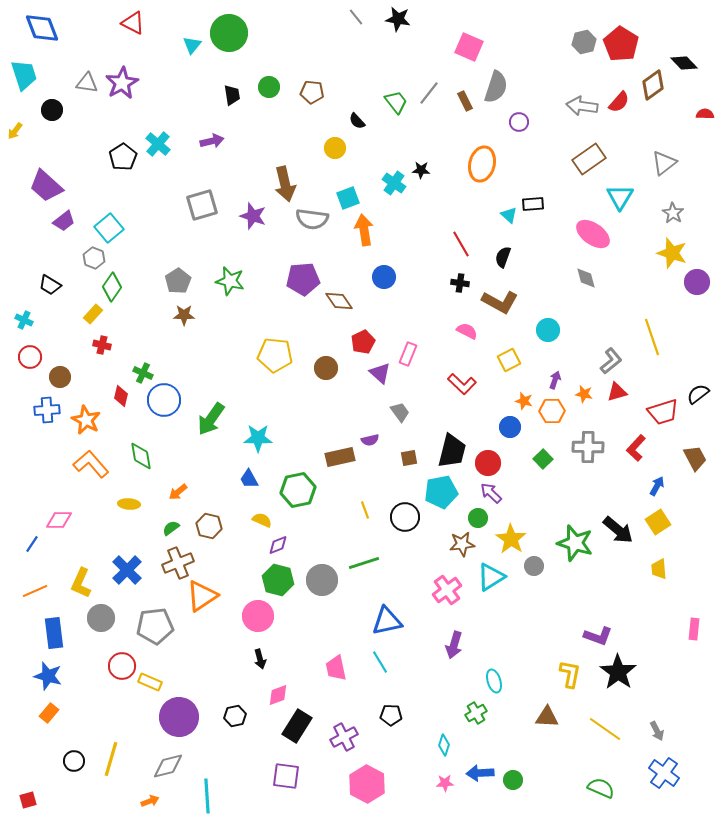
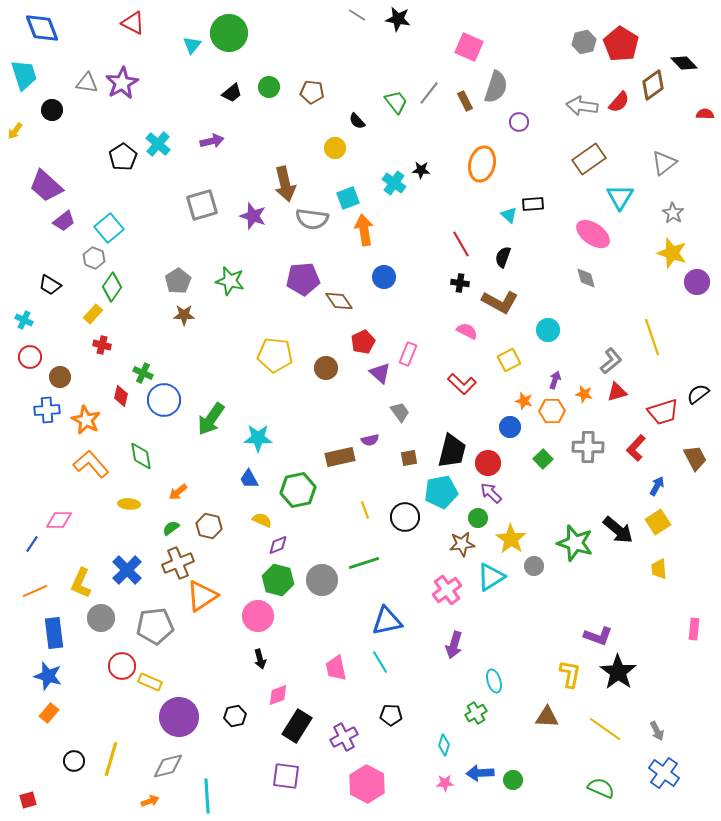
gray line at (356, 17): moved 1 px right, 2 px up; rotated 18 degrees counterclockwise
black trapezoid at (232, 95): moved 2 px up; rotated 60 degrees clockwise
